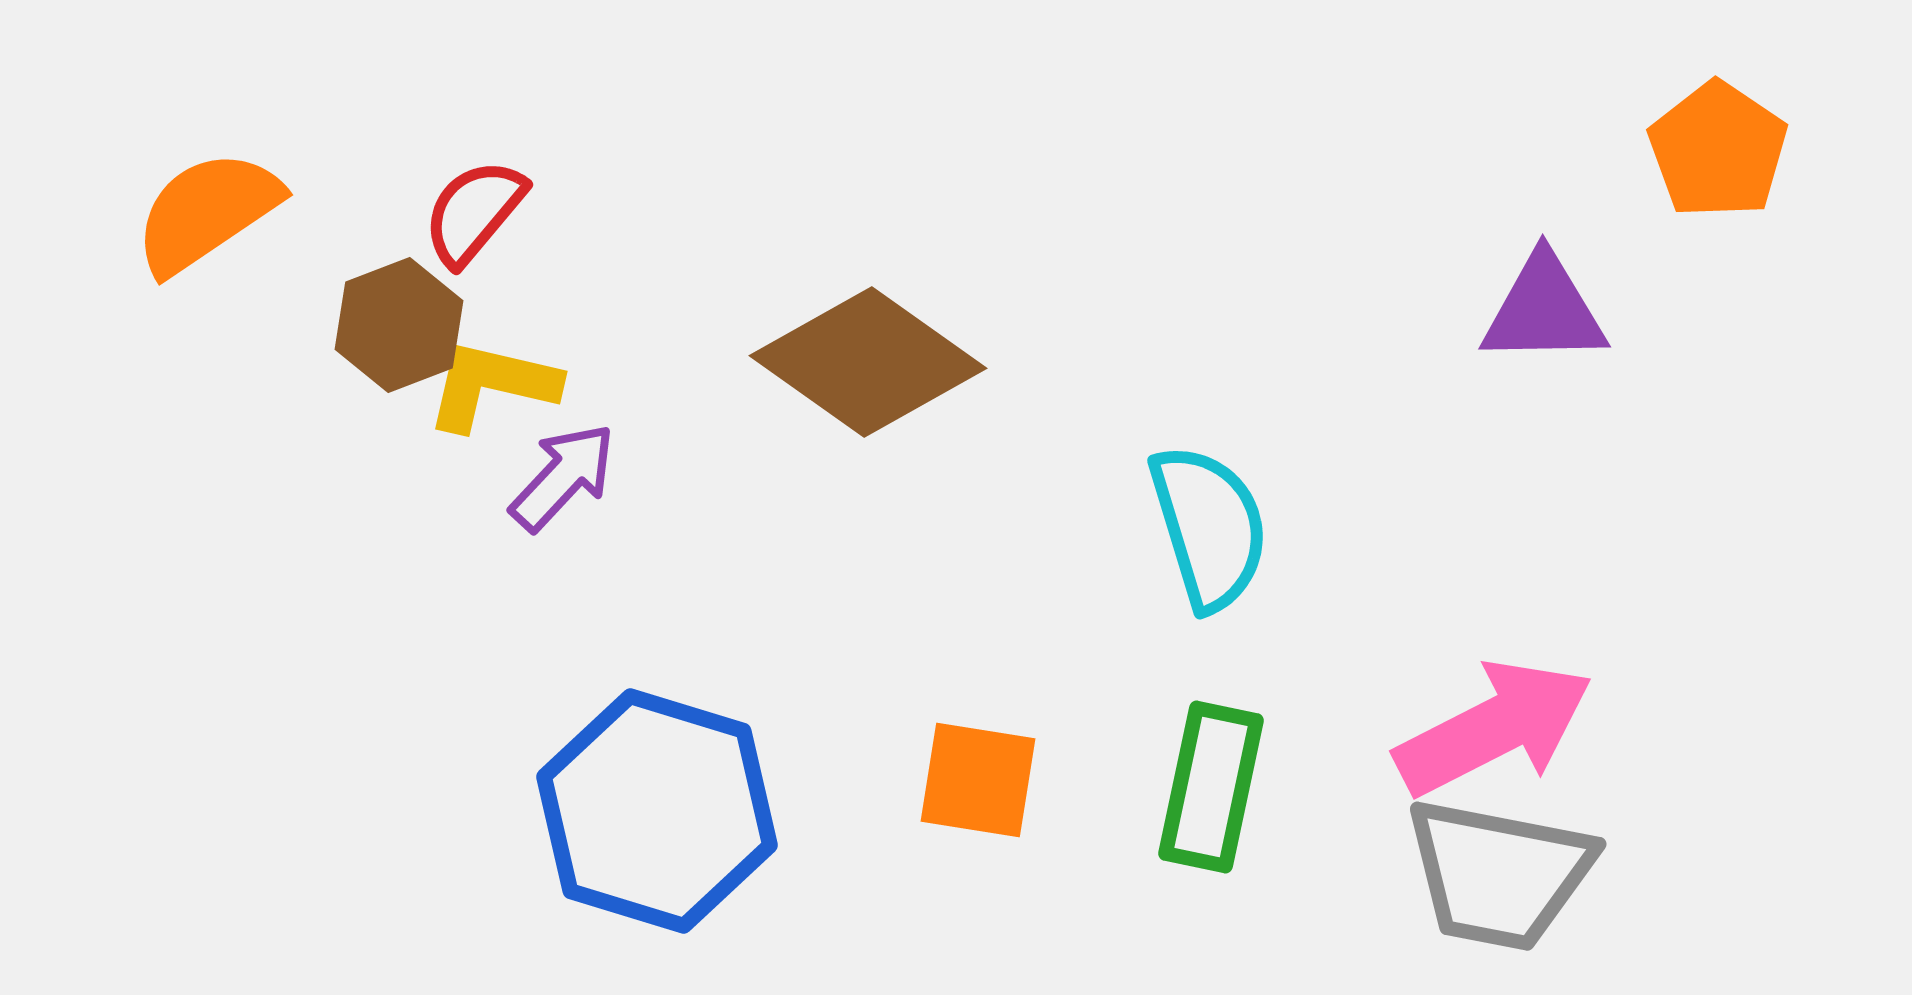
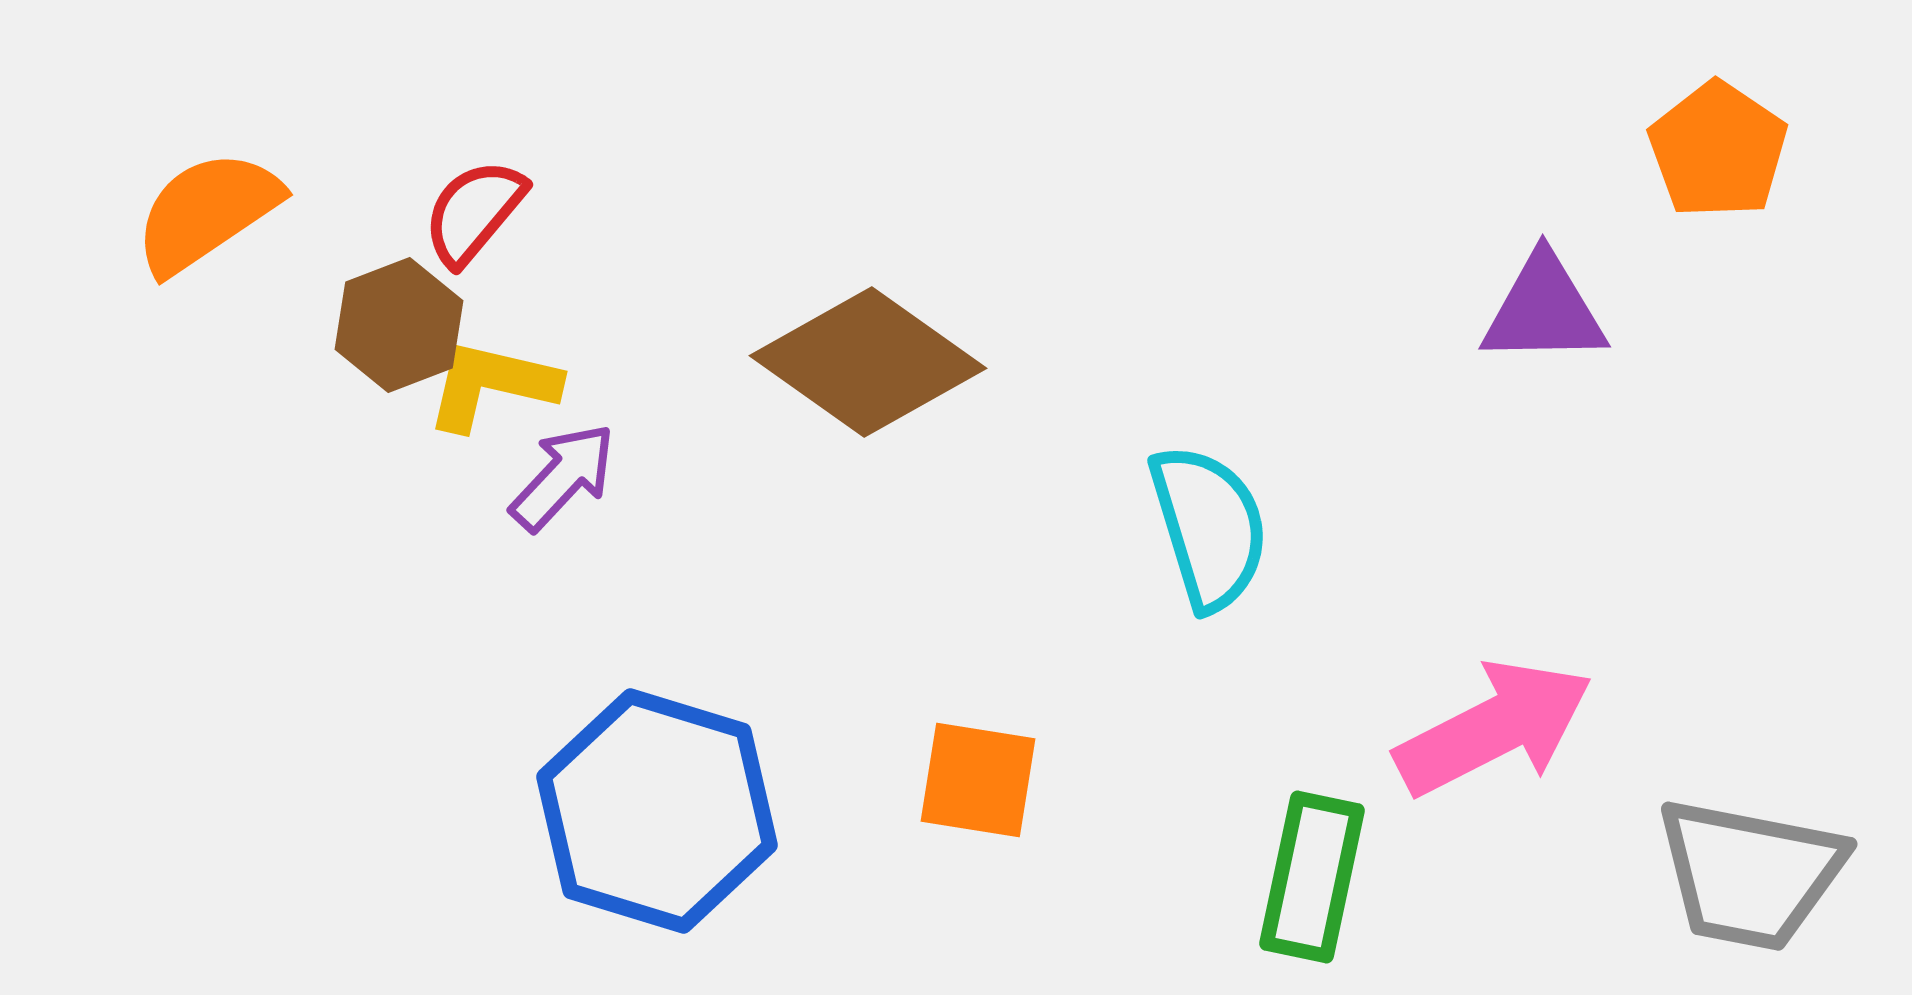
green rectangle: moved 101 px right, 90 px down
gray trapezoid: moved 251 px right
